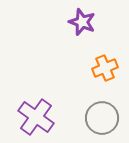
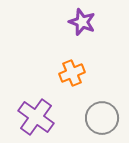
orange cross: moved 33 px left, 5 px down
